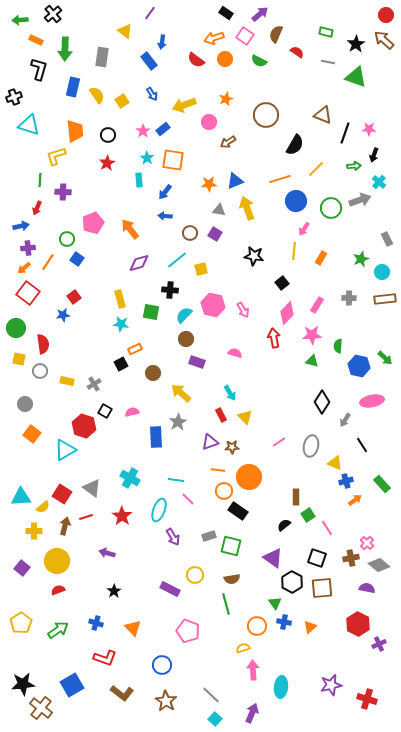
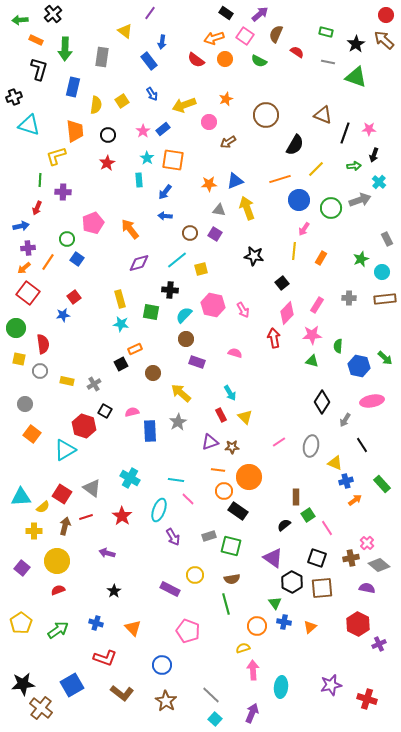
yellow semicircle at (97, 95): moved 1 px left, 10 px down; rotated 42 degrees clockwise
blue circle at (296, 201): moved 3 px right, 1 px up
blue rectangle at (156, 437): moved 6 px left, 6 px up
